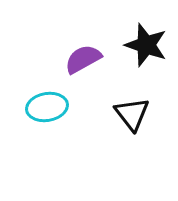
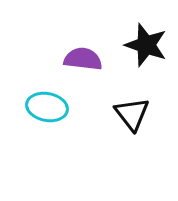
purple semicircle: rotated 36 degrees clockwise
cyan ellipse: rotated 21 degrees clockwise
